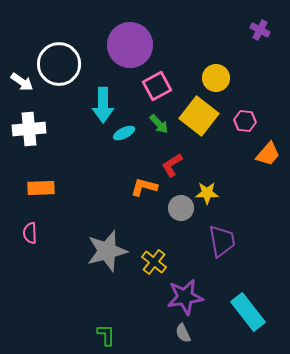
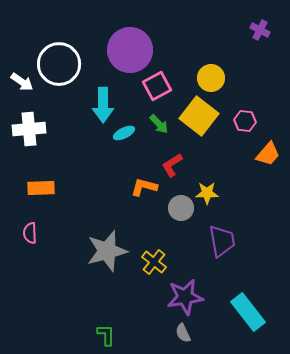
purple circle: moved 5 px down
yellow circle: moved 5 px left
